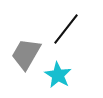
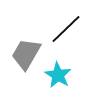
black line: rotated 8 degrees clockwise
